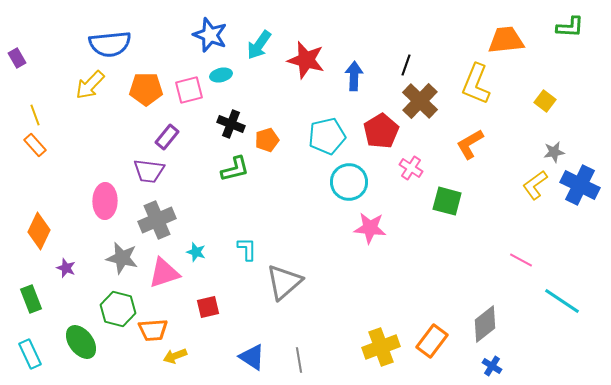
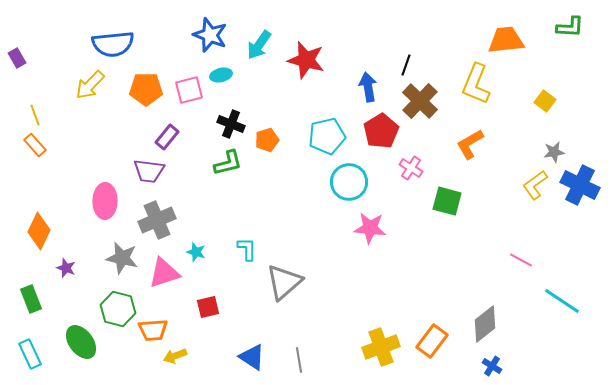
blue semicircle at (110, 44): moved 3 px right
blue arrow at (354, 76): moved 14 px right, 11 px down; rotated 12 degrees counterclockwise
green L-shape at (235, 169): moved 7 px left, 6 px up
